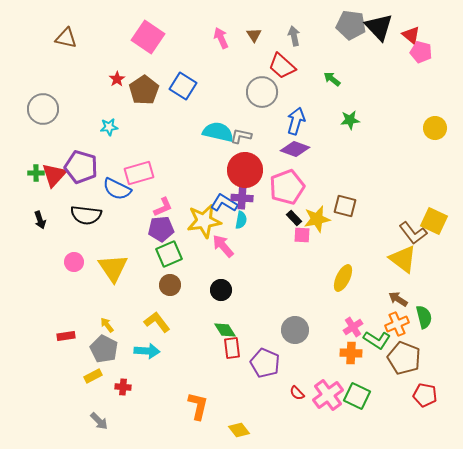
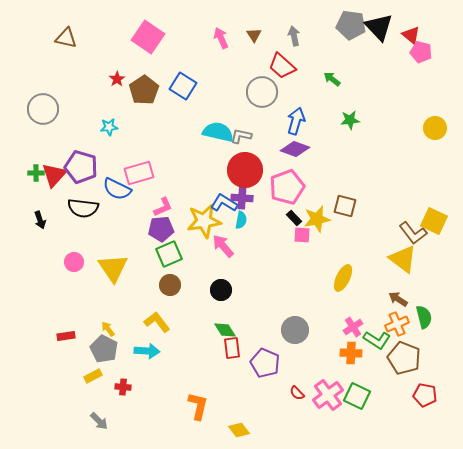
black semicircle at (86, 215): moved 3 px left, 7 px up
yellow arrow at (107, 325): moved 1 px right, 4 px down
